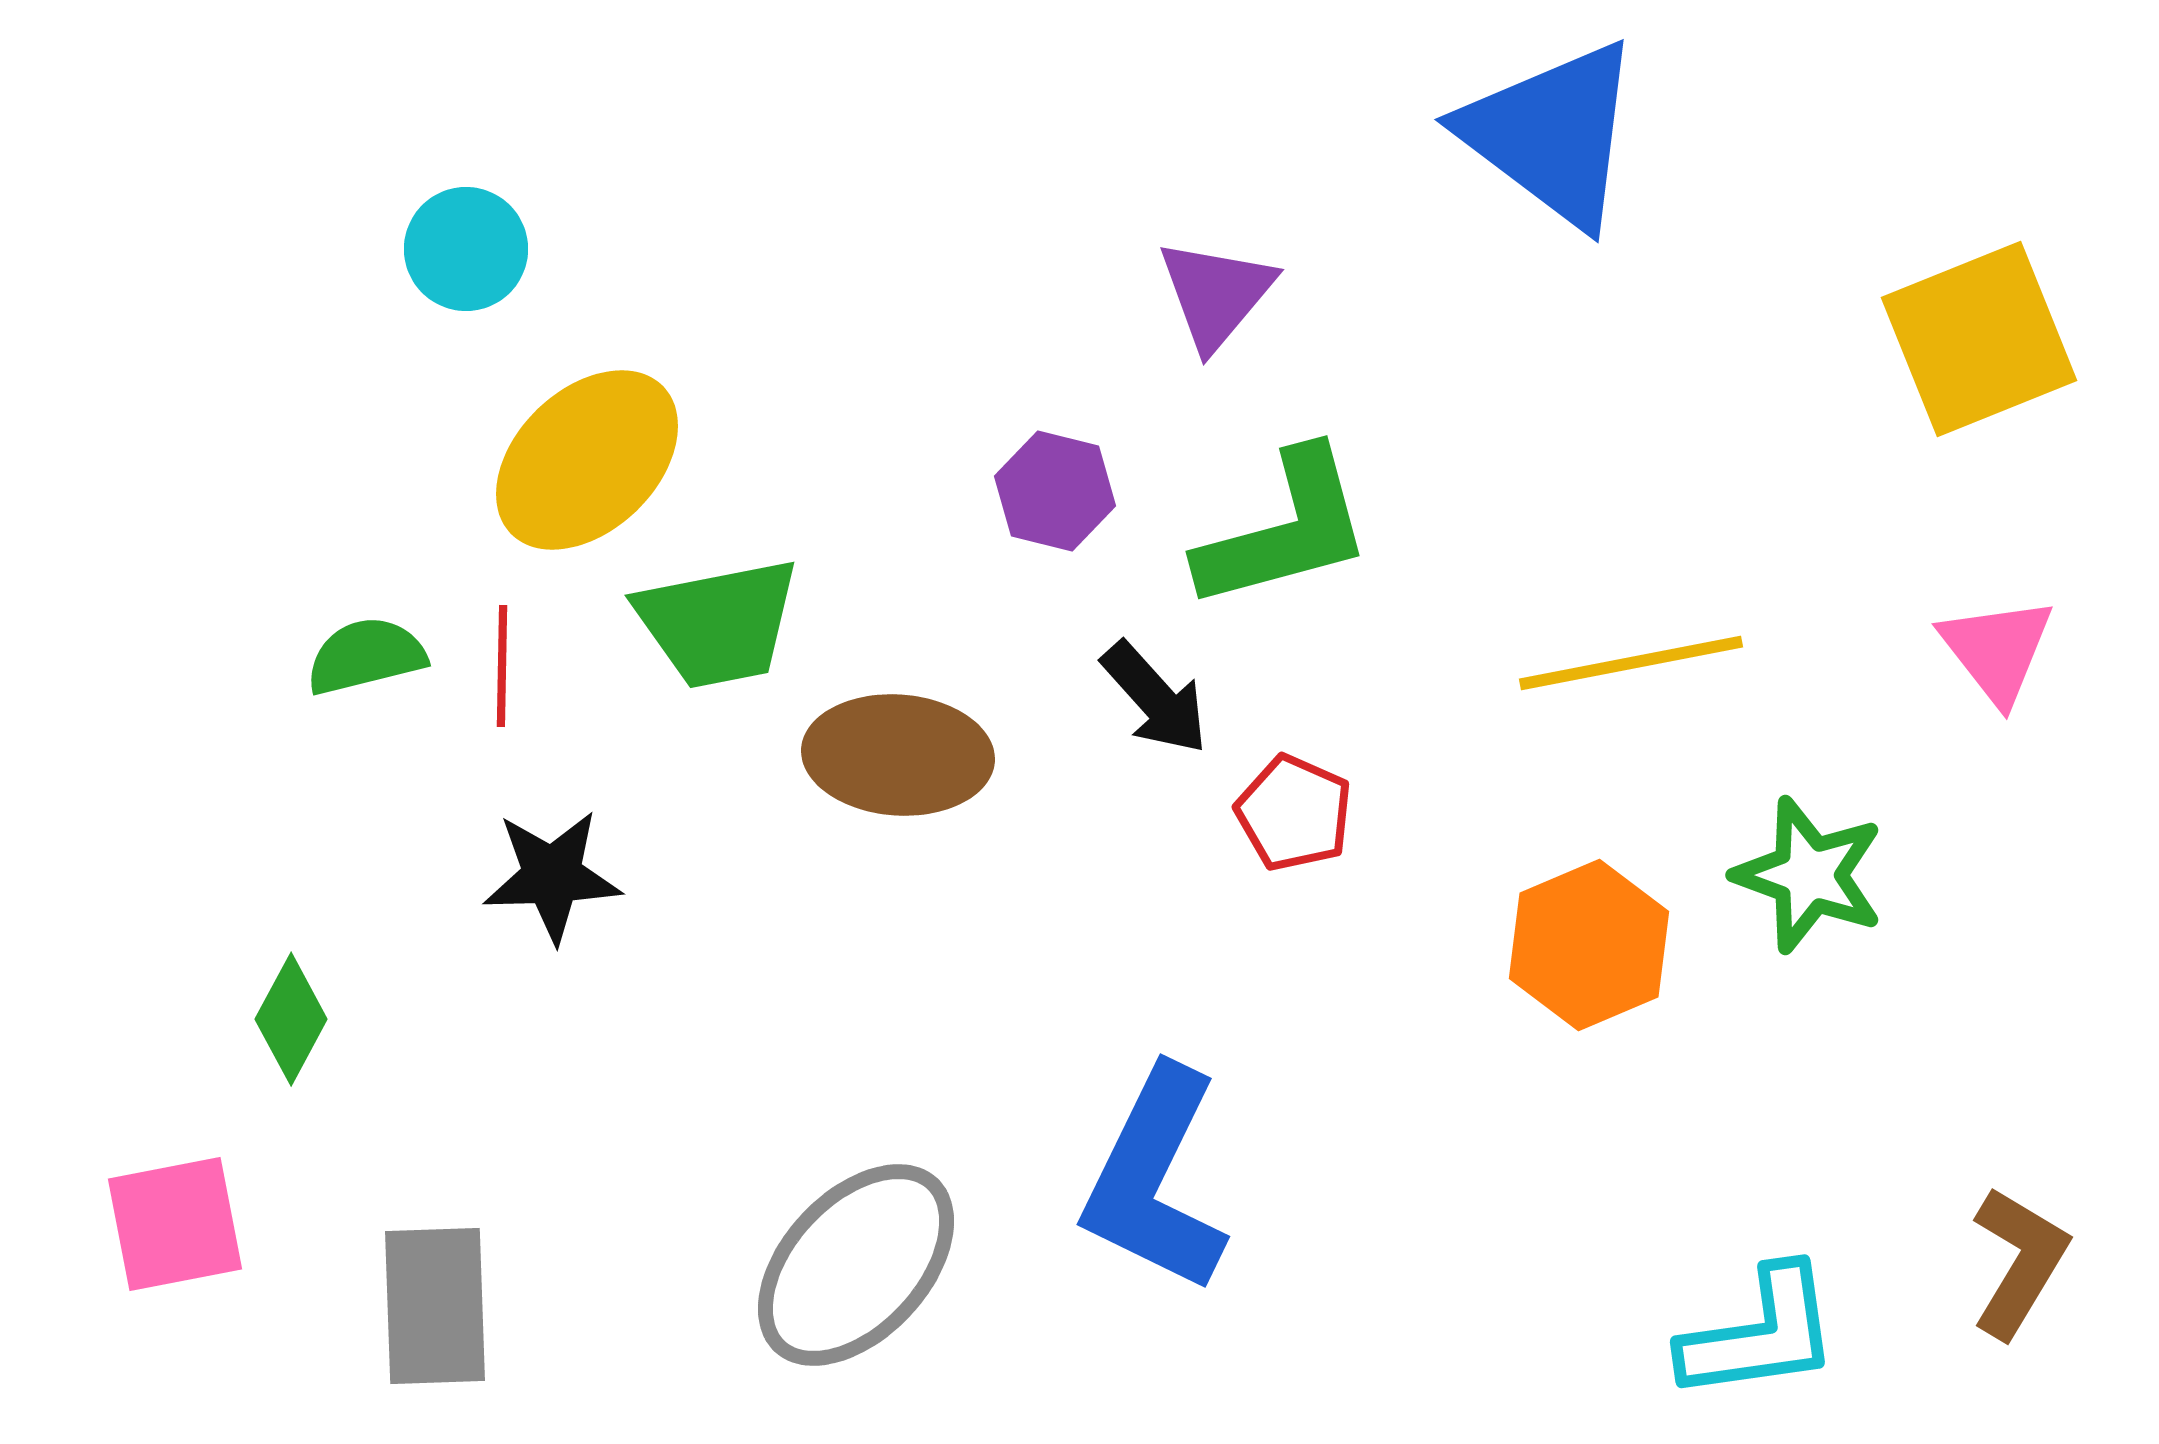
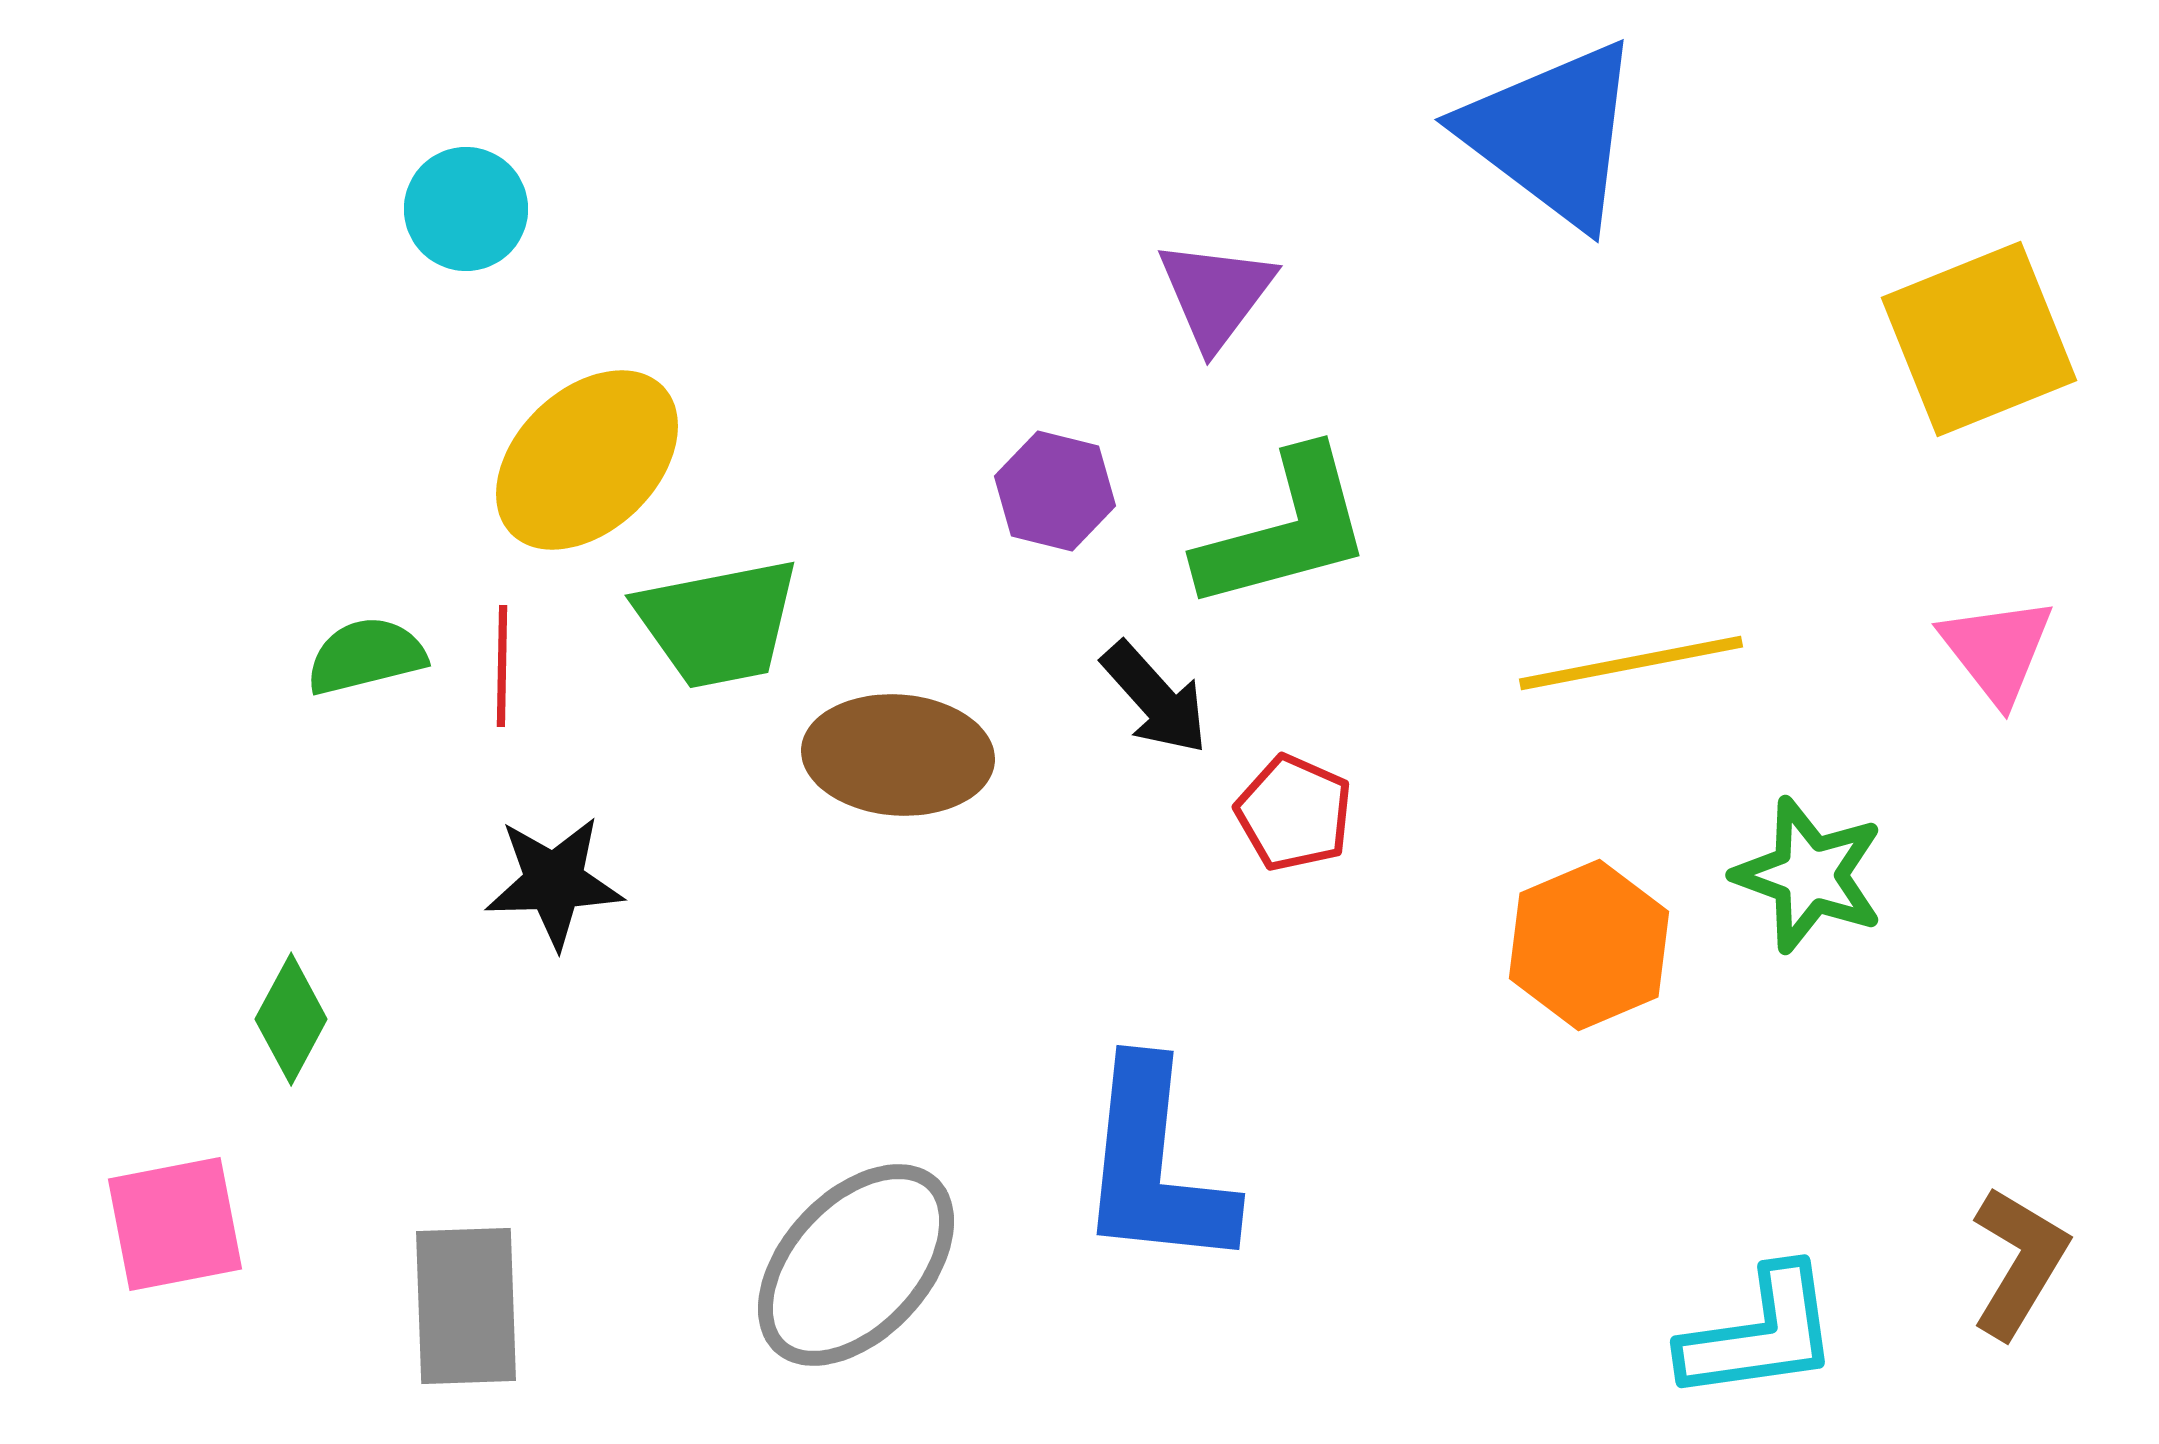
cyan circle: moved 40 px up
purple triangle: rotated 3 degrees counterclockwise
black star: moved 2 px right, 6 px down
blue L-shape: moved 14 px up; rotated 20 degrees counterclockwise
gray rectangle: moved 31 px right
